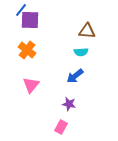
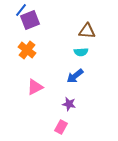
purple square: rotated 24 degrees counterclockwise
pink triangle: moved 4 px right, 2 px down; rotated 24 degrees clockwise
